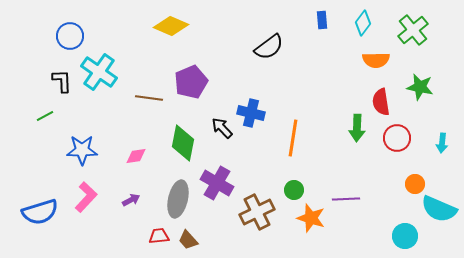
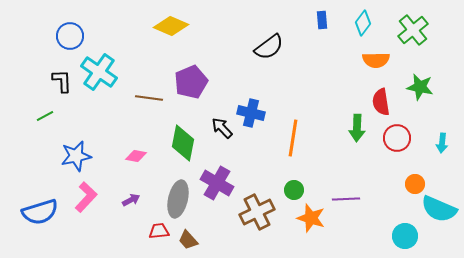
blue star: moved 6 px left, 6 px down; rotated 12 degrees counterclockwise
pink diamond: rotated 20 degrees clockwise
red trapezoid: moved 5 px up
